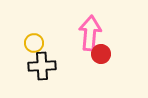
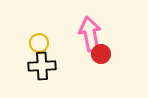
pink arrow: moved 1 px down; rotated 16 degrees counterclockwise
yellow circle: moved 5 px right
